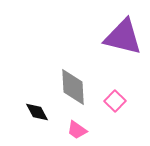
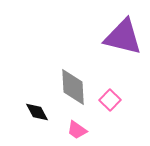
pink square: moved 5 px left, 1 px up
